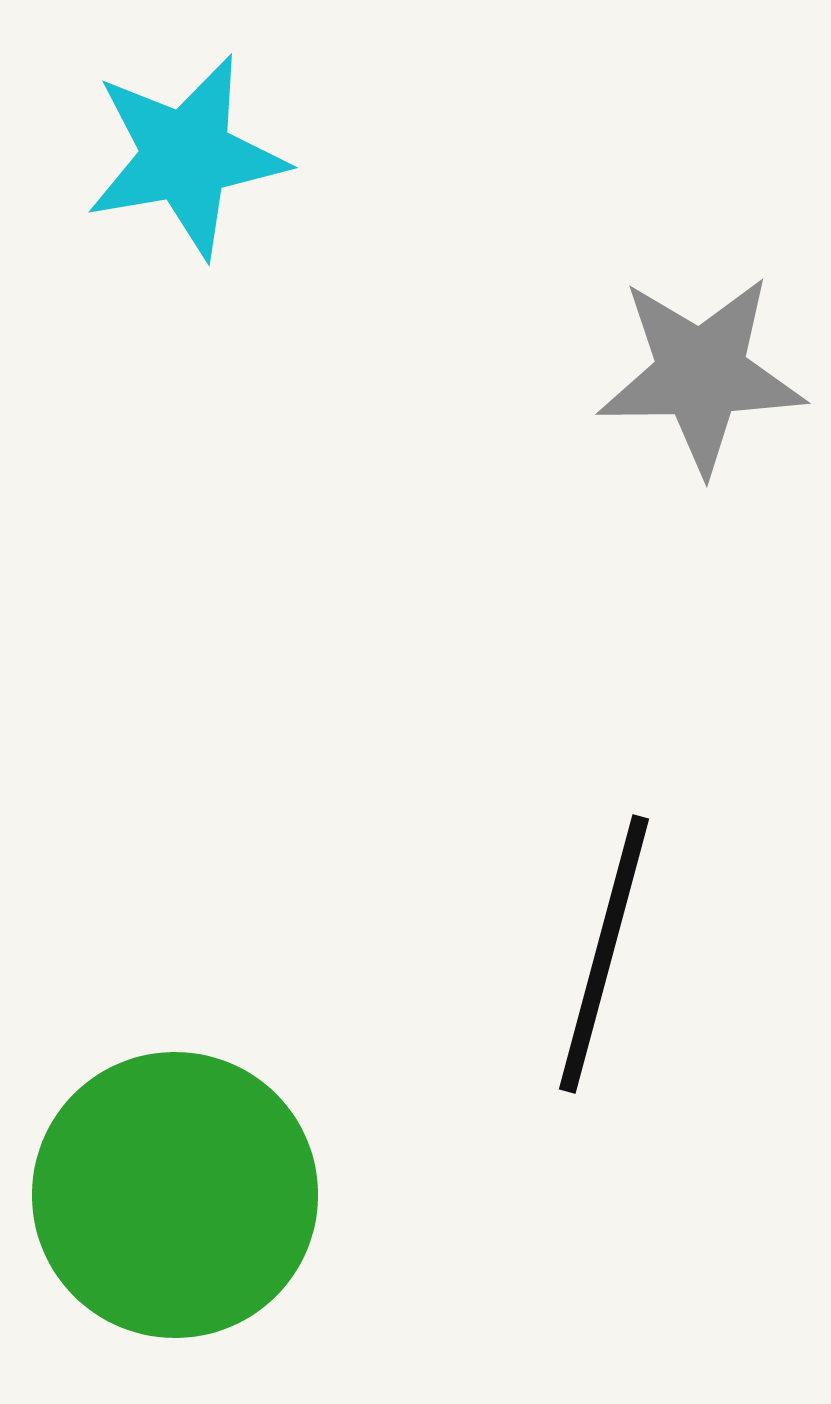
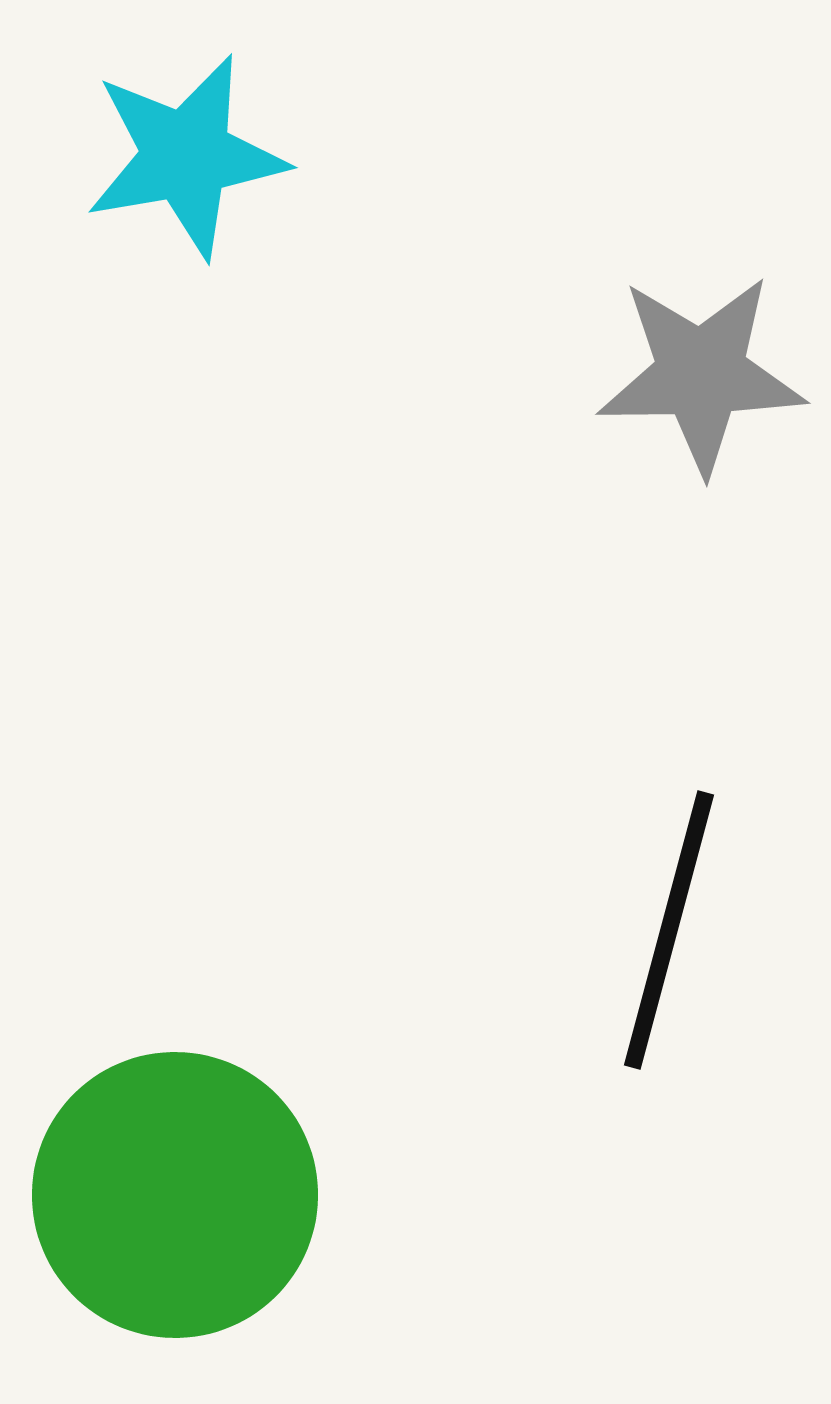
black line: moved 65 px right, 24 px up
